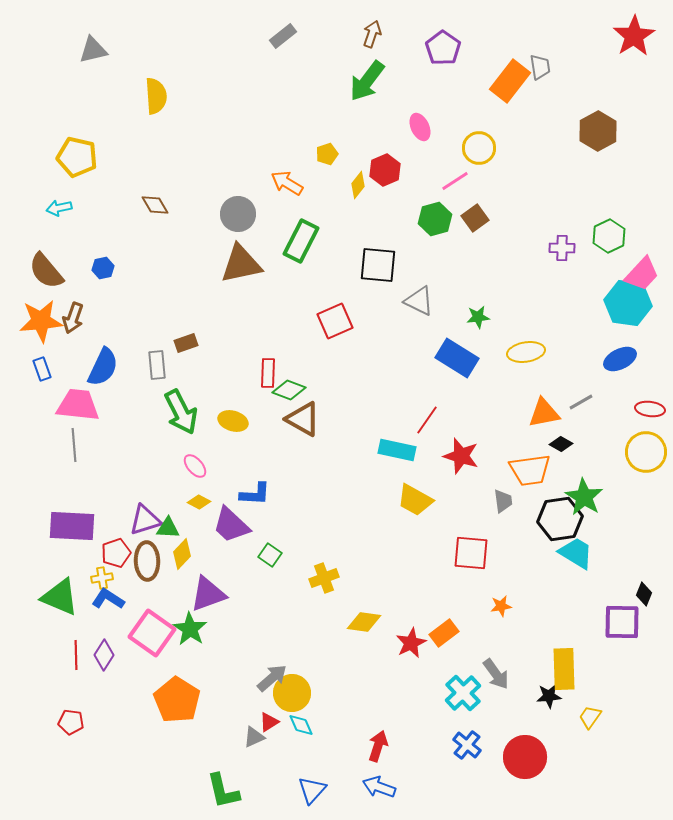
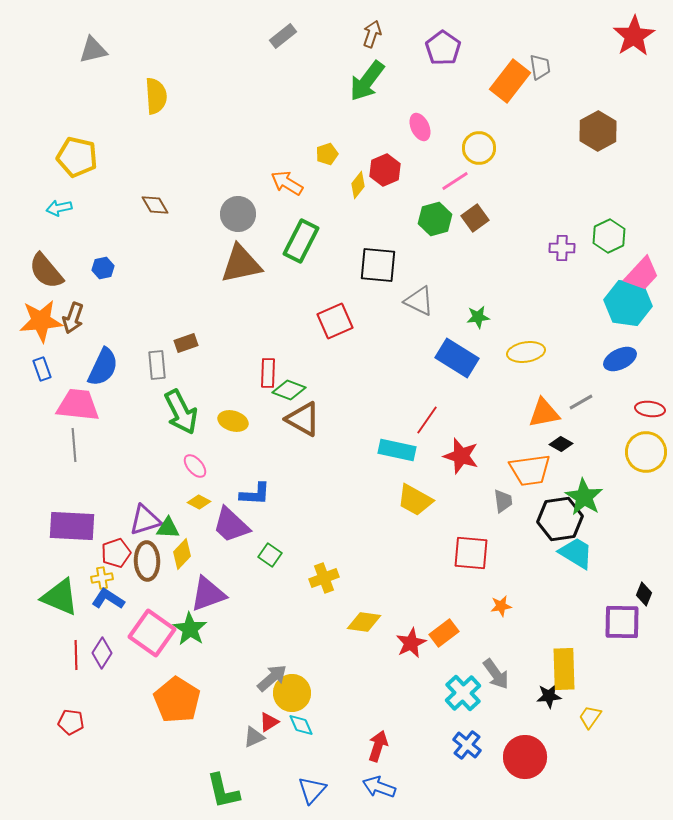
purple diamond at (104, 655): moved 2 px left, 2 px up
